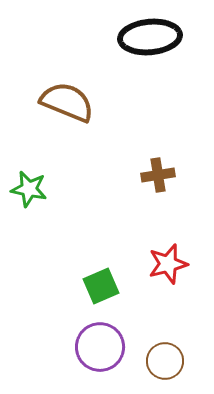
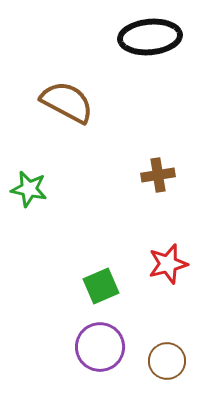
brown semicircle: rotated 6 degrees clockwise
brown circle: moved 2 px right
